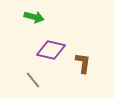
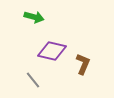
purple diamond: moved 1 px right, 1 px down
brown L-shape: moved 1 px down; rotated 15 degrees clockwise
